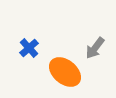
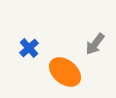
gray arrow: moved 4 px up
